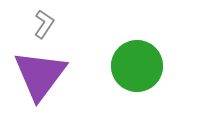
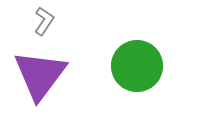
gray L-shape: moved 3 px up
